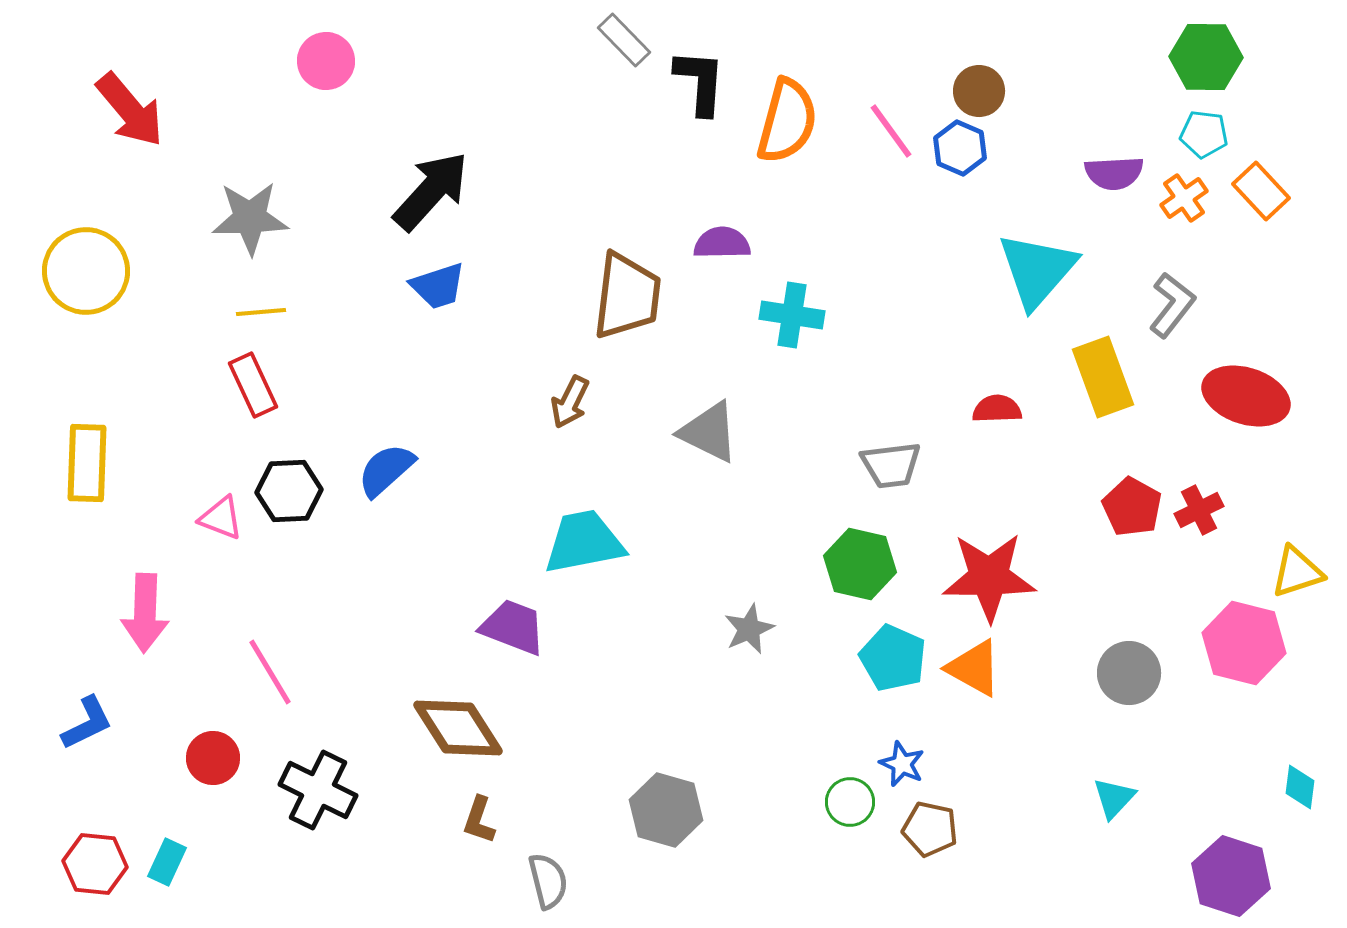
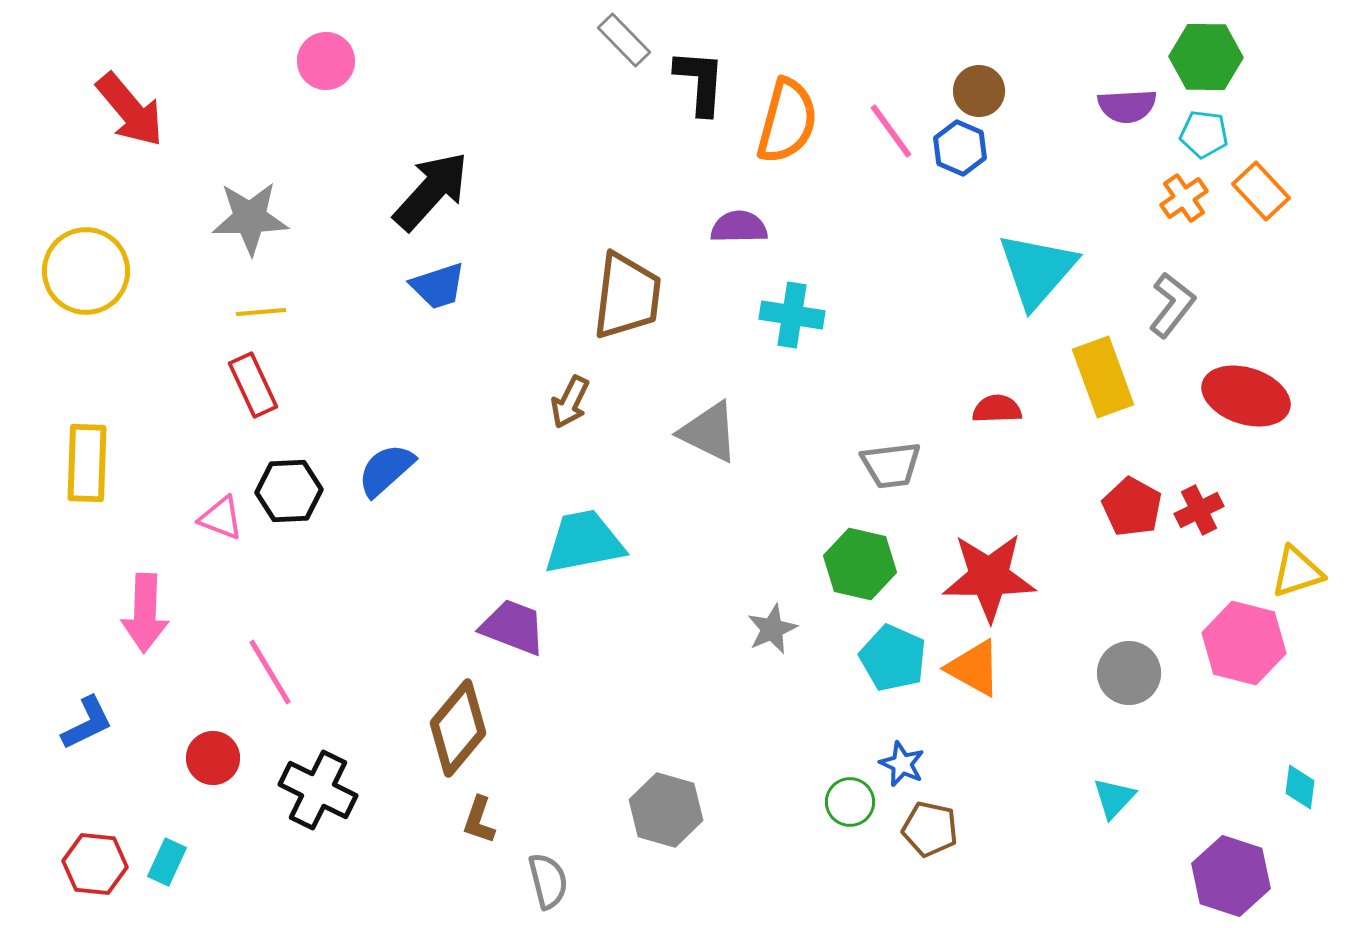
purple semicircle at (1114, 173): moved 13 px right, 67 px up
purple semicircle at (722, 243): moved 17 px right, 16 px up
gray star at (749, 629): moved 23 px right
brown diamond at (458, 728): rotated 72 degrees clockwise
